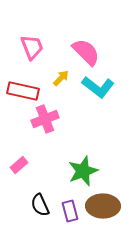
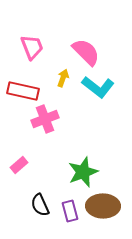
yellow arrow: moved 2 px right; rotated 24 degrees counterclockwise
green star: moved 1 px down
